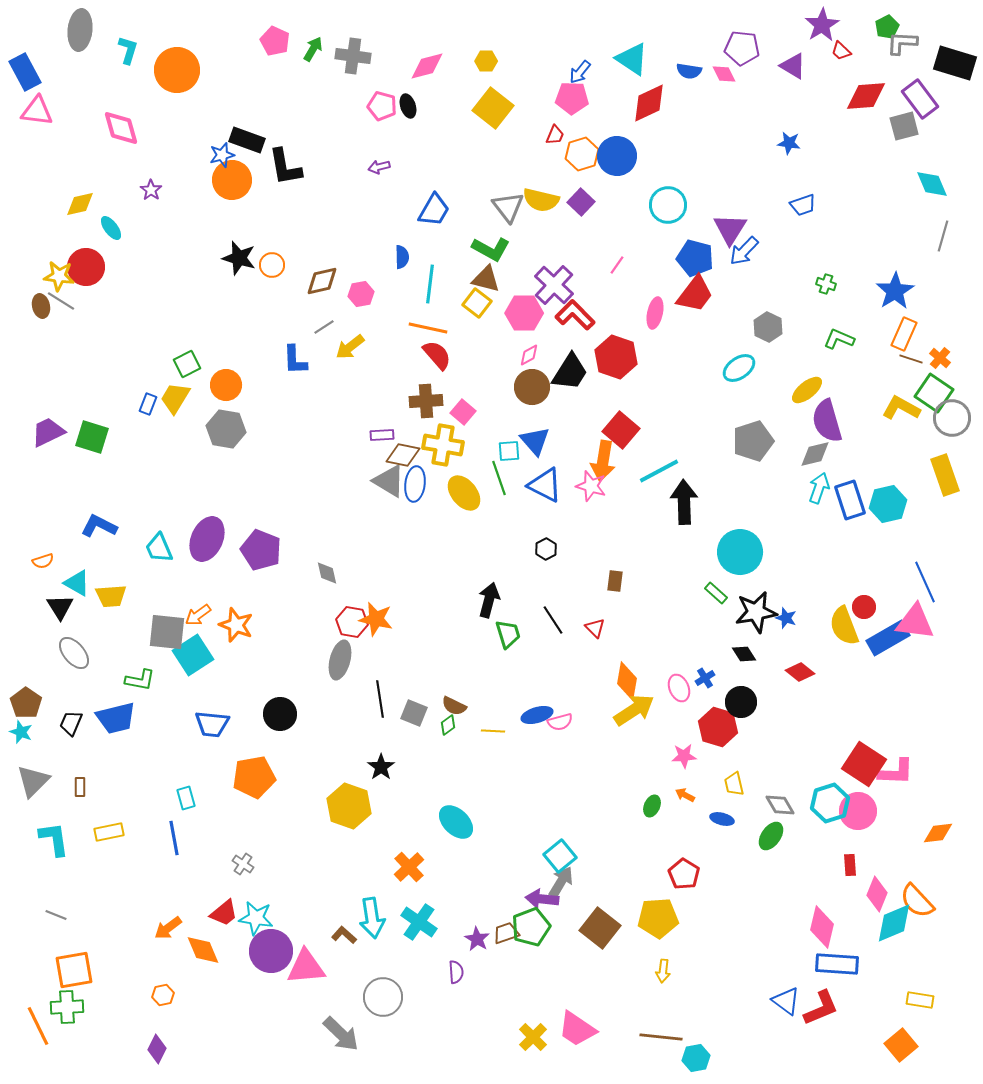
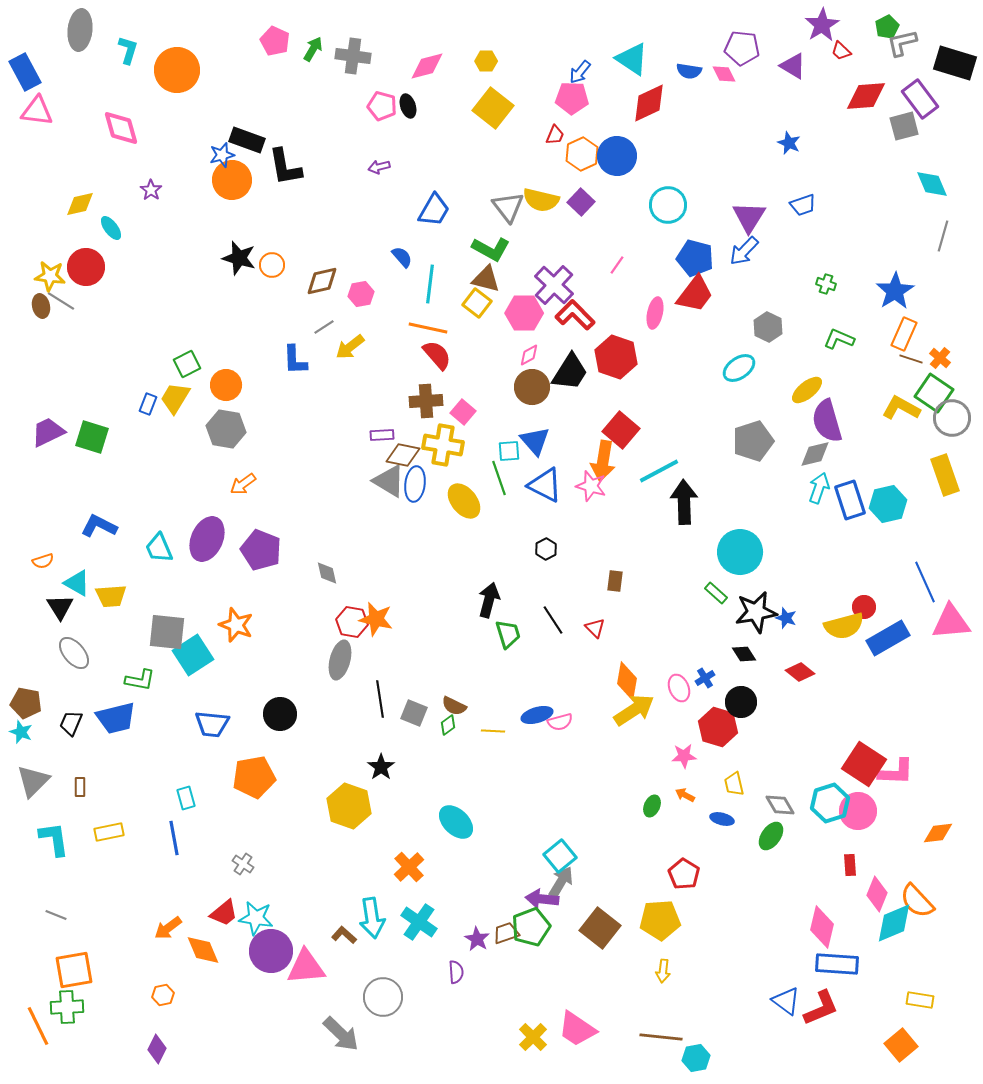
gray L-shape at (902, 43): rotated 16 degrees counterclockwise
blue star at (789, 143): rotated 15 degrees clockwise
orange hexagon at (582, 154): rotated 8 degrees counterclockwise
purple triangle at (730, 229): moved 19 px right, 12 px up
blue semicircle at (402, 257): rotated 40 degrees counterclockwise
yellow star at (59, 276): moved 9 px left
yellow ellipse at (464, 493): moved 8 px down
orange arrow at (198, 615): moved 45 px right, 131 px up
pink triangle at (915, 622): moved 36 px right; rotated 12 degrees counterclockwise
yellow semicircle at (844, 626): rotated 84 degrees counterclockwise
brown pentagon at (26, 703): rotated 24 degrees counterclockwise
yellow pentagon at (658, 918): moved 2 px right, 2 px down
